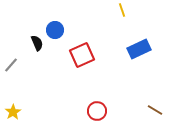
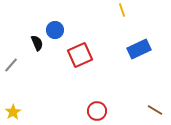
red square: moved 2 px left
